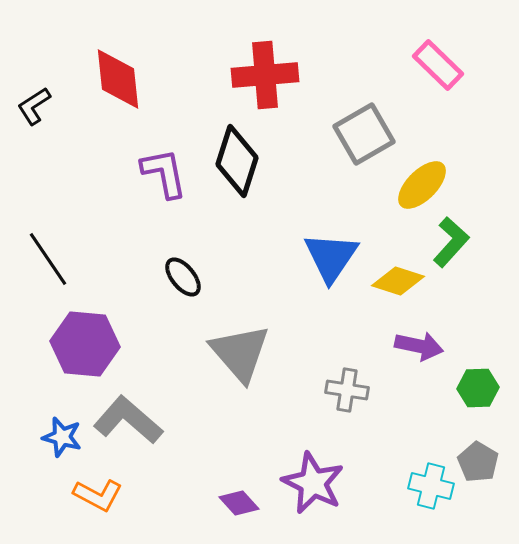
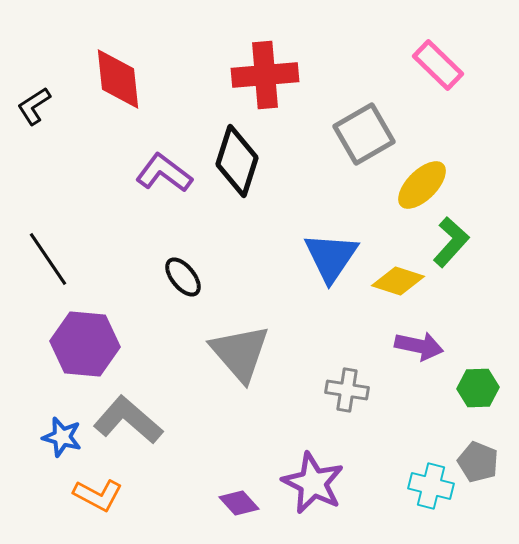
purple L-shape: rotated 42 degrees counterclockwise
gray pentagon: rotated 9 degrees counterclockwise
